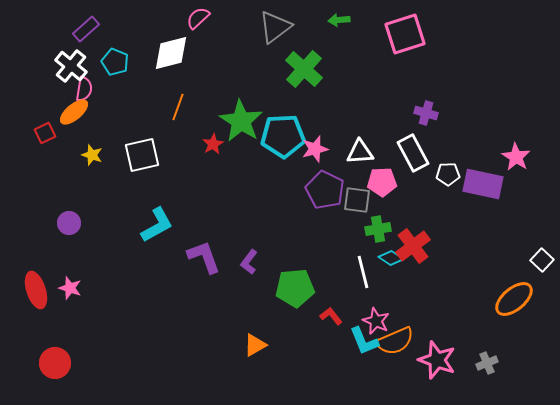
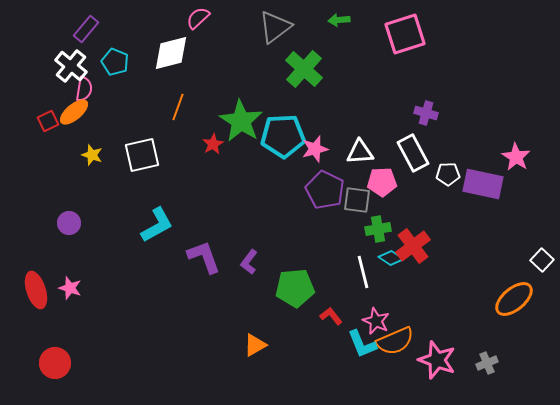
purple rectangle at (86, 29): rotated 8 degrees counterclockwise
red square at (45, 133): moved 3 px right, 12 px up
cyan L-shape at (364, 341): moved 2 px left, 3 px down
